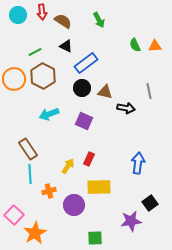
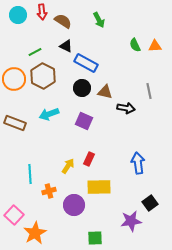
blue rectangle: rotated 65 degrees clockwise
brown rectangle: moved 13 px left, 26 px up; rotated 35 degrees counterclockwise
blue arrow: rotated 15 degrees counterclockwise
